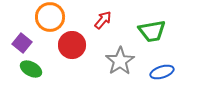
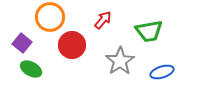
green trapezoid: moved 3 px left
